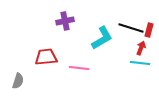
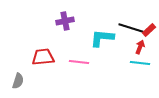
red rectangle: rotated 32 degrees clockwise
cyan L-shape: rotated 145 degrees counterclockwise
red arrow: moved 1 px left, 1 px up
red trapezoid: moved 3 px left
pink line: moved 6 px up
